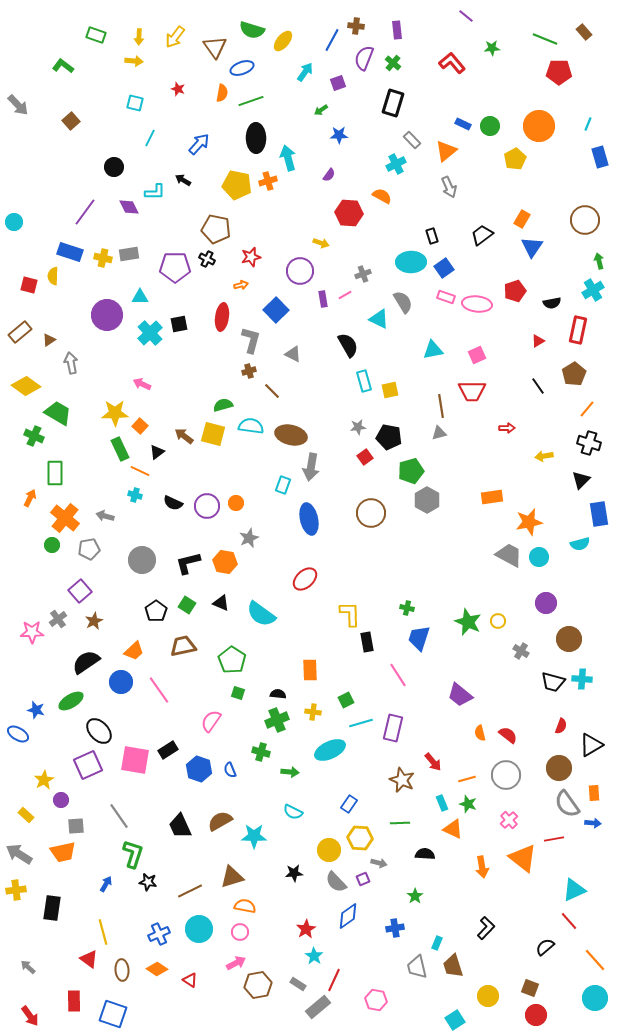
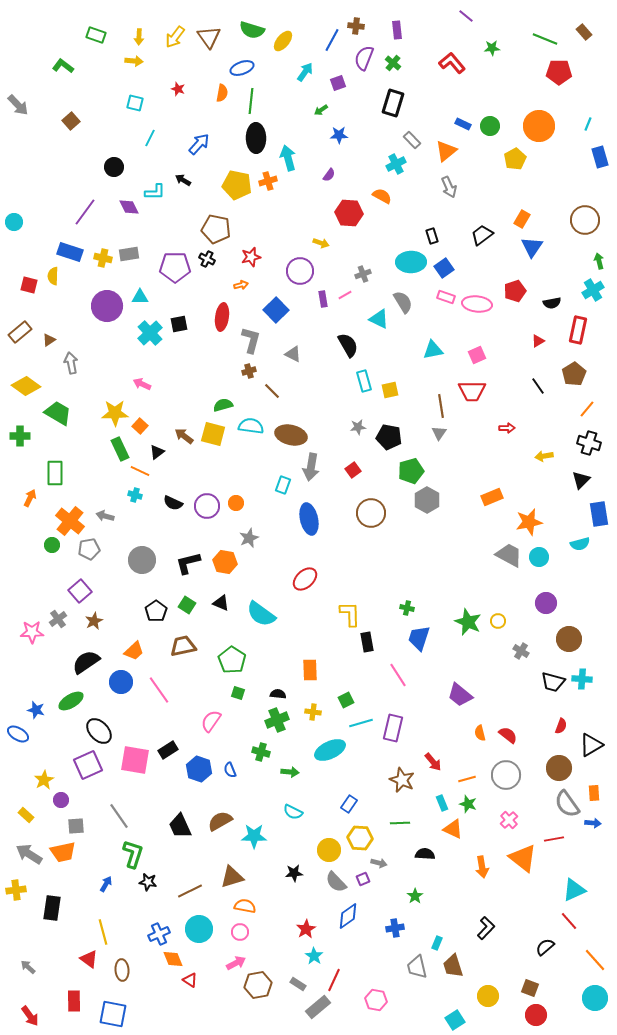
brown triangle at (215, 47): moved 6 px left, 10 px up
green line at (251, 101): rotated 65 degrees counterclockwise
purple circle at (107, 315): moved 9 px up
gray triangle at (439, 433): rotated 42 degrees counterclockwise
green cross at (34, 436): moved 14 px left; rotated 24 degrees counterclockwise
red square at (365, 457): moved 12 px left, 13 px down
orange rectangle at (492, 497): rotated 15 degrees counterclockwise
orange cross at (65, 518): moved 5 px right, 3 px down
gray arrow at (19, 854): moved 10 px right
orange diamond at (157, 969): moved 16 px right, 10 px up; rotated 35 degrees clockwise
blue square at (113, 1014): rotated 8 degrees counterclockwise
